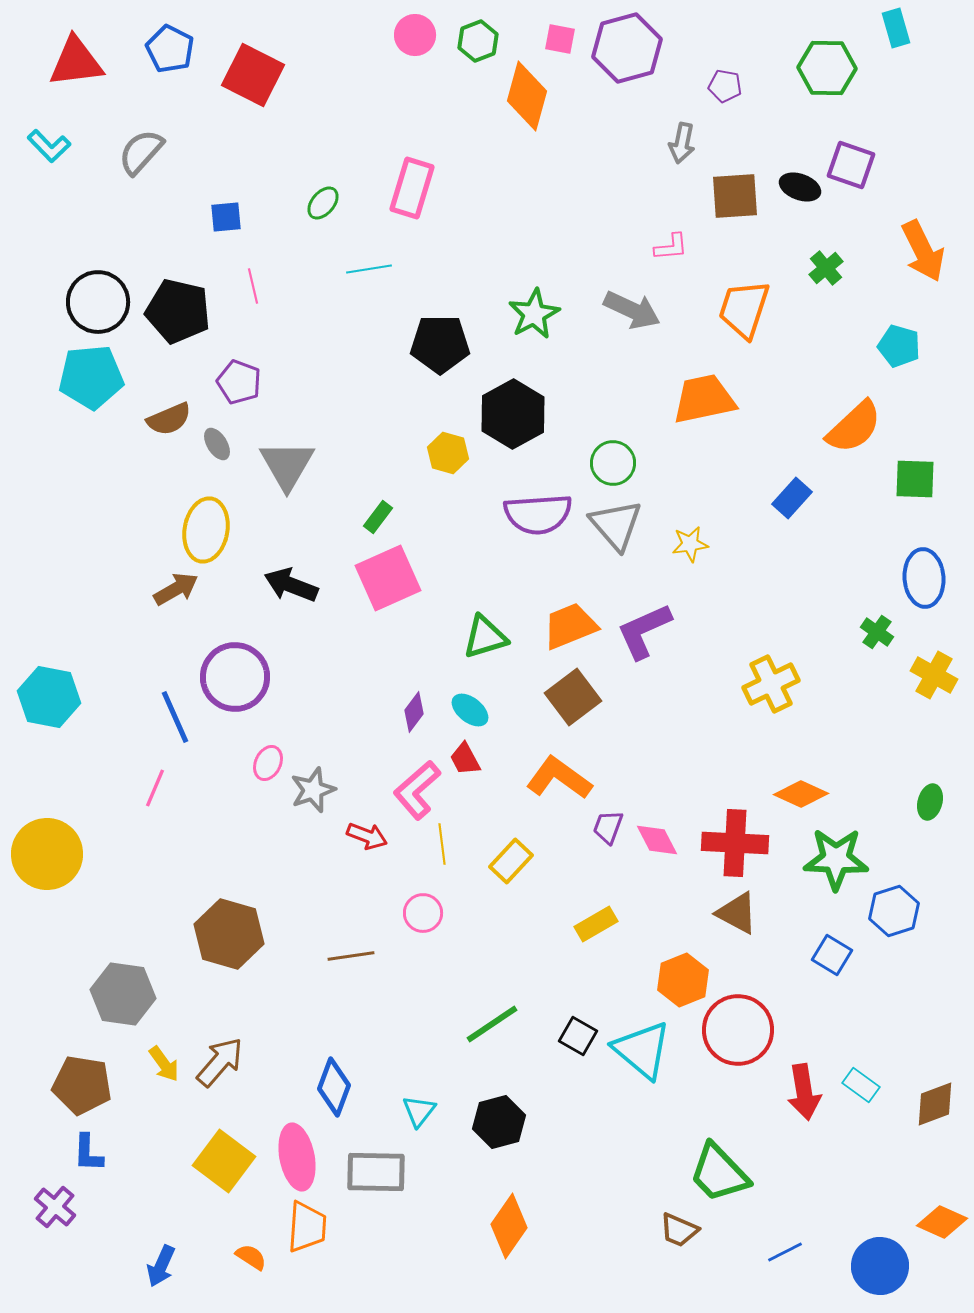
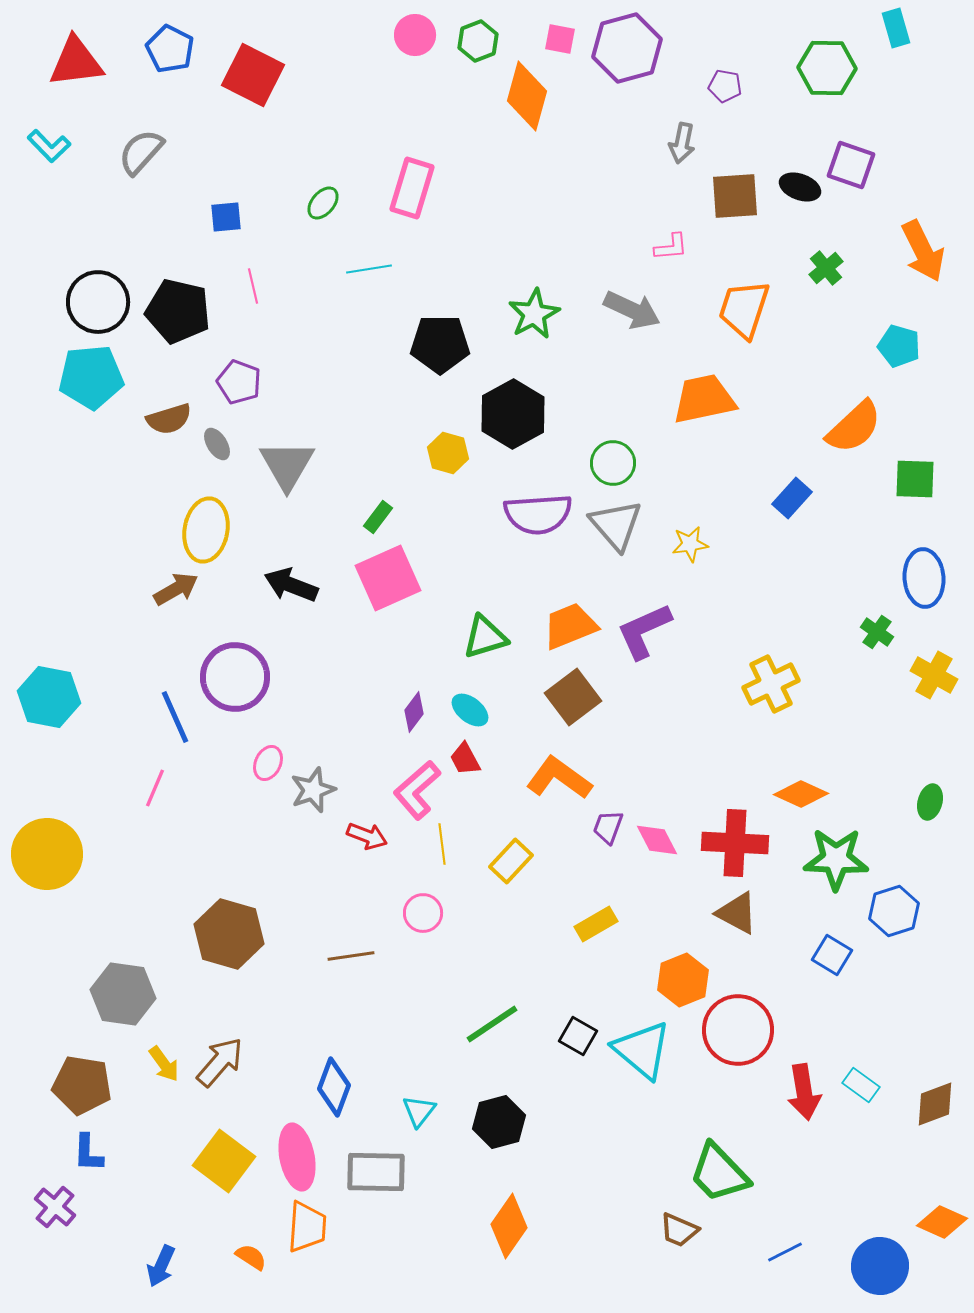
brown semicircle at (169, 419): rotated 6 degrees clockwise
